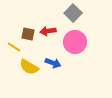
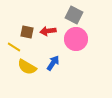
gray square: moved 1 px right, 2 px down; rotated 18 degrees counterclockwise
brown square: moved 1 px left, 2 px up
pink circle: moved 1 px right, 3 px up
blue arrow: rotated 77 degrees counterclockwise
yellow semicircle: moved 2 px left
